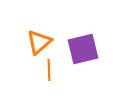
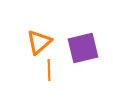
purple square: moved 1 px up
